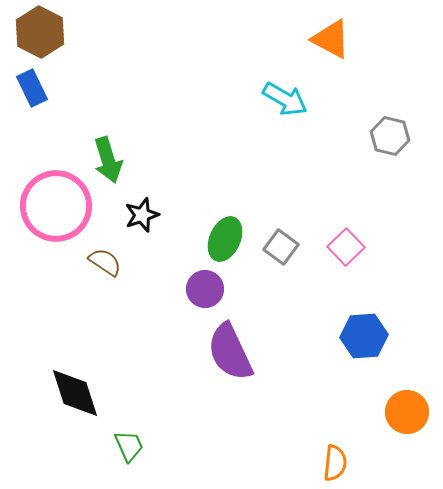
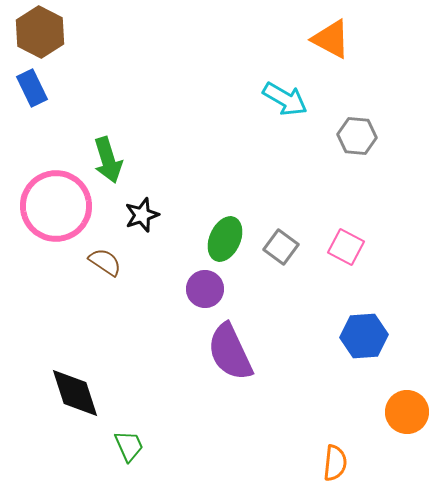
gray hexagon: moved 33 px left; rotated 9 degrees counterclockwise
pink square: rotated 18 degrees counterclockwise
